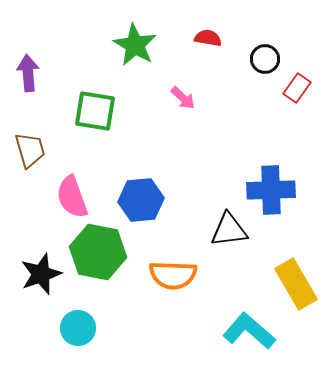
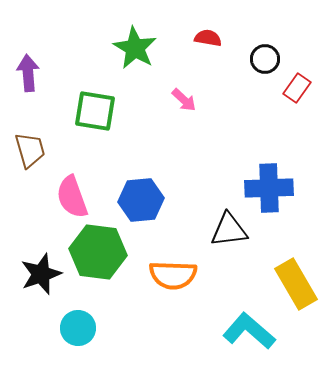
green star: moved 3 px down
pink arrow: moved 1 px right, 2 px down
blue cross: moved 2 px left, 2 px up
green hexagon: rotated 4 degrees counterclockwise
